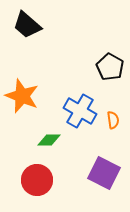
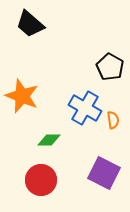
black trapezoid: moved 3 px right, 1 px up
blue cross: moved 5 px right, 3 px up
red circle: moved 4 px right
